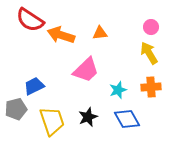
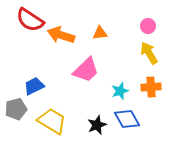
pink circle: moved 3 px left, 1 px up
cyan star: moved 2 px right, 1 px down
black star: moved 9 px right, 8 px down
yellow trapezoid: rotated 40 degrees counterclockwise
